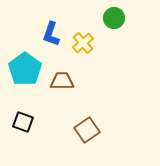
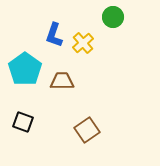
green circle: moved 1 px left, 1 px up
blue L-shape: moved 3 px right, 1 px down
